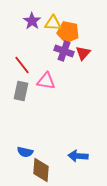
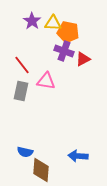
red triangle: moved 6 px down; rotated 21 degrees clockwise
